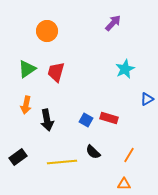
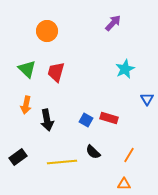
green triangle: rotated 42 degrees counterclockwise
blue triangle: rotated 32 degrees counterclockwise
